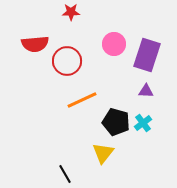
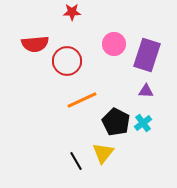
red star: moved 1 px right
black pentagon: rotated 12 degrees clockwise
black line: moved 11 px right, 13 px up
